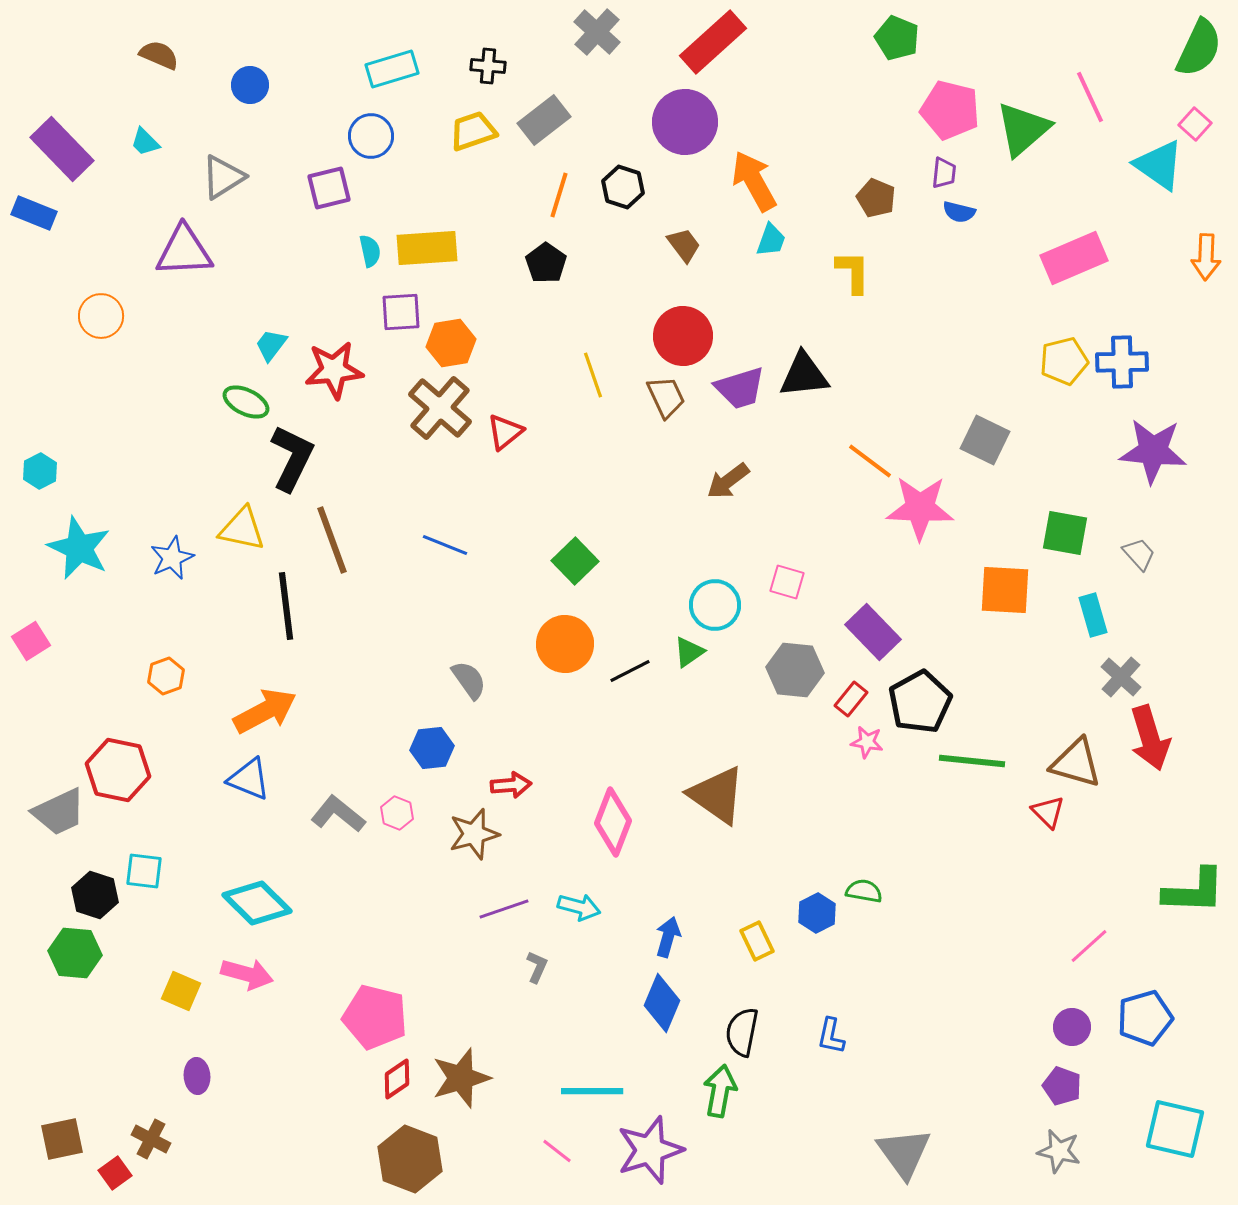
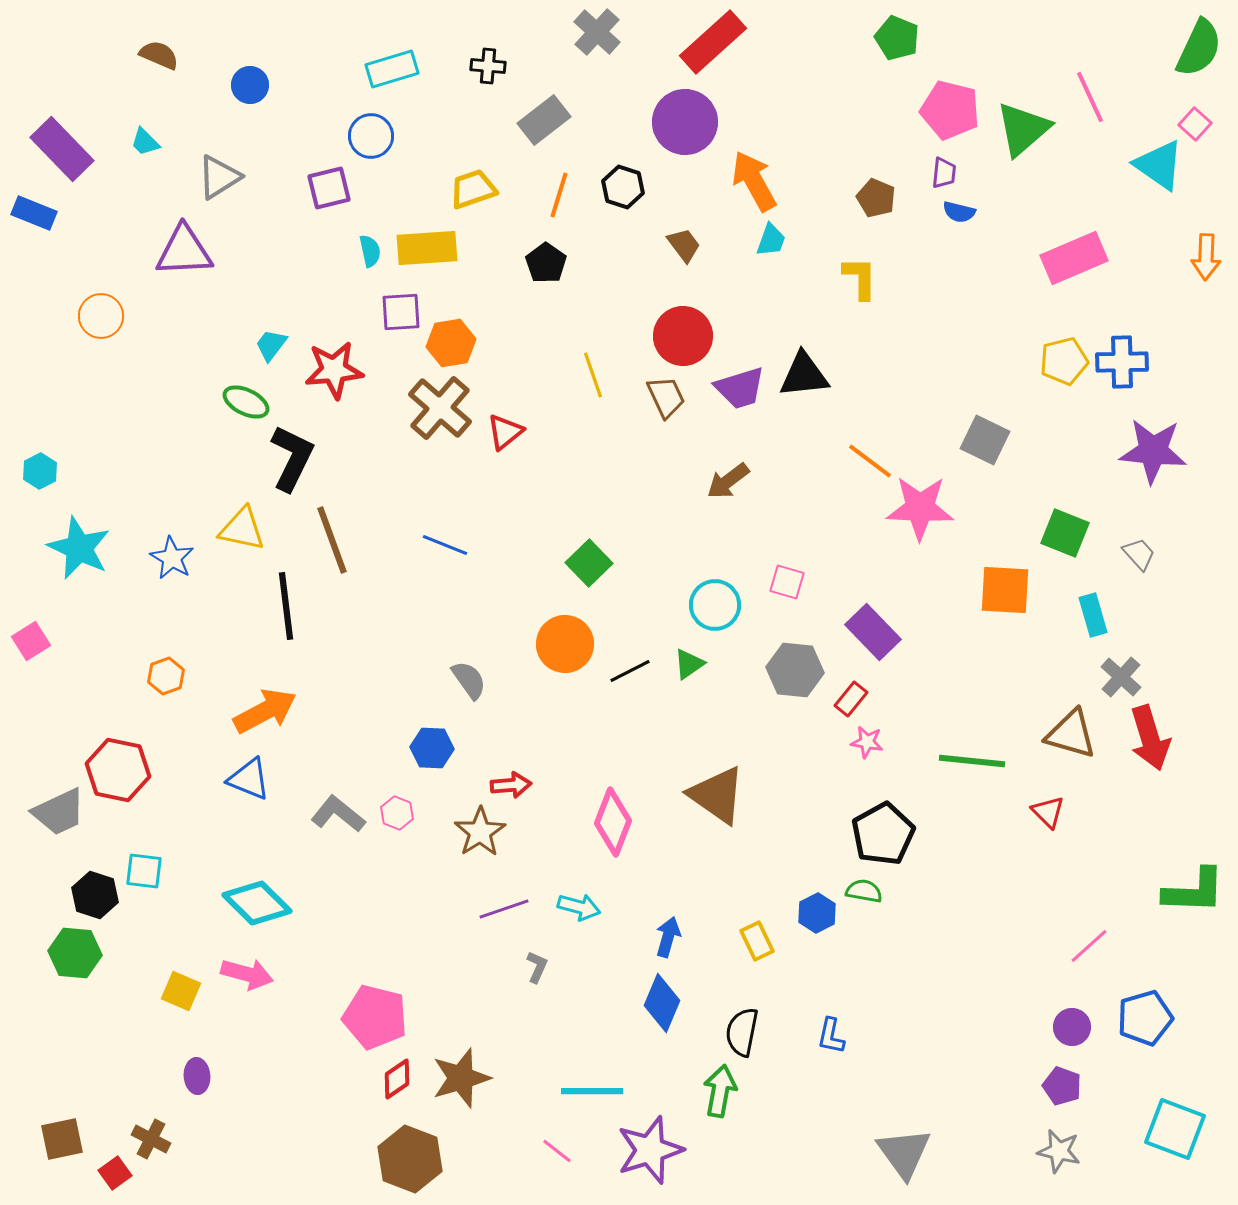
yellow trapezoid at (473, 131): moved 58 px down
gray triangle at (223, 177): moved 4 px left
yellow L-shape at (853, 272): moved 7 px right, 6 px down
green square at (1065, 533): rotated 12 degrees clockwise
blue star at (172, 558): rotated 18 degrees counterclockwise
green square at (575, 561): moved 14 px right, 2 px down
green triangle at (689, 652): moved 12 px down
black pentagon at (920, 702): moved 37 px left, 132 px down
blue hexagon at (432, 748): rotated 9 degrees clockwise
brown triangle at (1076, 763): moved 5 px left, 29 px up
brown star at (474, 834): moved 6 px right, 2 px up; rotated 18 degrees counterclockwise
cyan square at (1175, 1129): rotated 8 degrees clockwise
